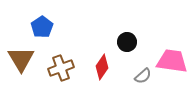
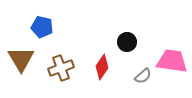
blue pentagon: rotated 25 degrees counterclockwise
